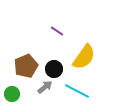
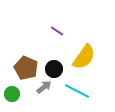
brown pentagon: moved 2 px down; rotated 25 degrees counterclockwise
gray arrow: moved 1 px left
